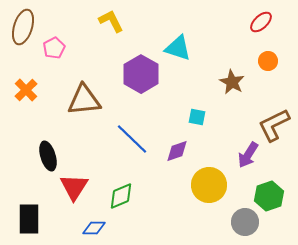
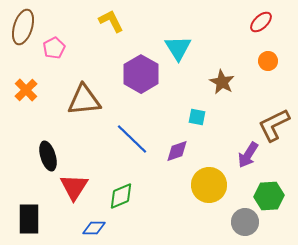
cyan triangle: rotated 40 degrees clockwise
brown star: moved 10 px left
green hexagon: rotated 16 degrees clockwise
